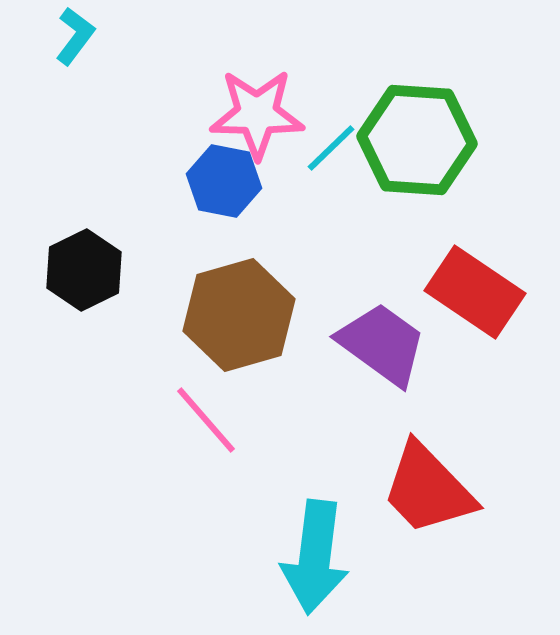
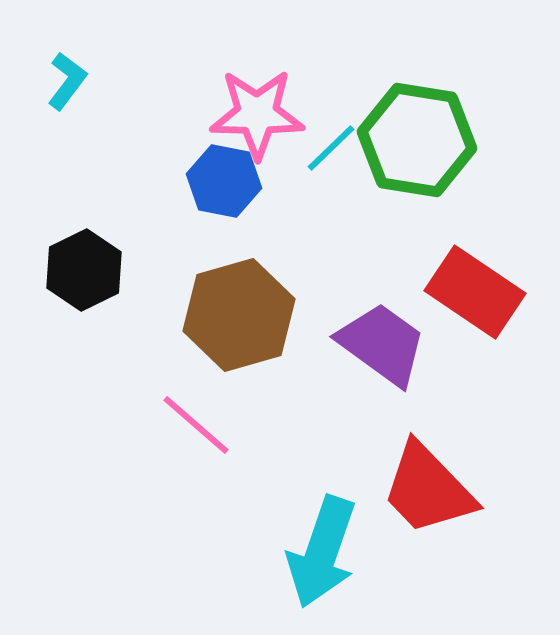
cyan L-shape: moved 8 px left, 45 px down
green hexagon: rotated 5 degrees clockwise
pink line: moved 10 px left, 5 px down; rotated 8 degrees counterclockwise
cyan arrow: moved 7 px right, 5 px up; rotated 12 degrees clockwise
